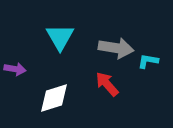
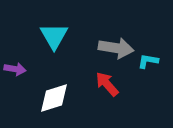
cyan triangle: moved 6 px left, 1 px up
